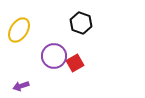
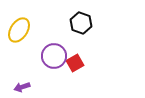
purple arrow: moved 1 px right, 1 px down
